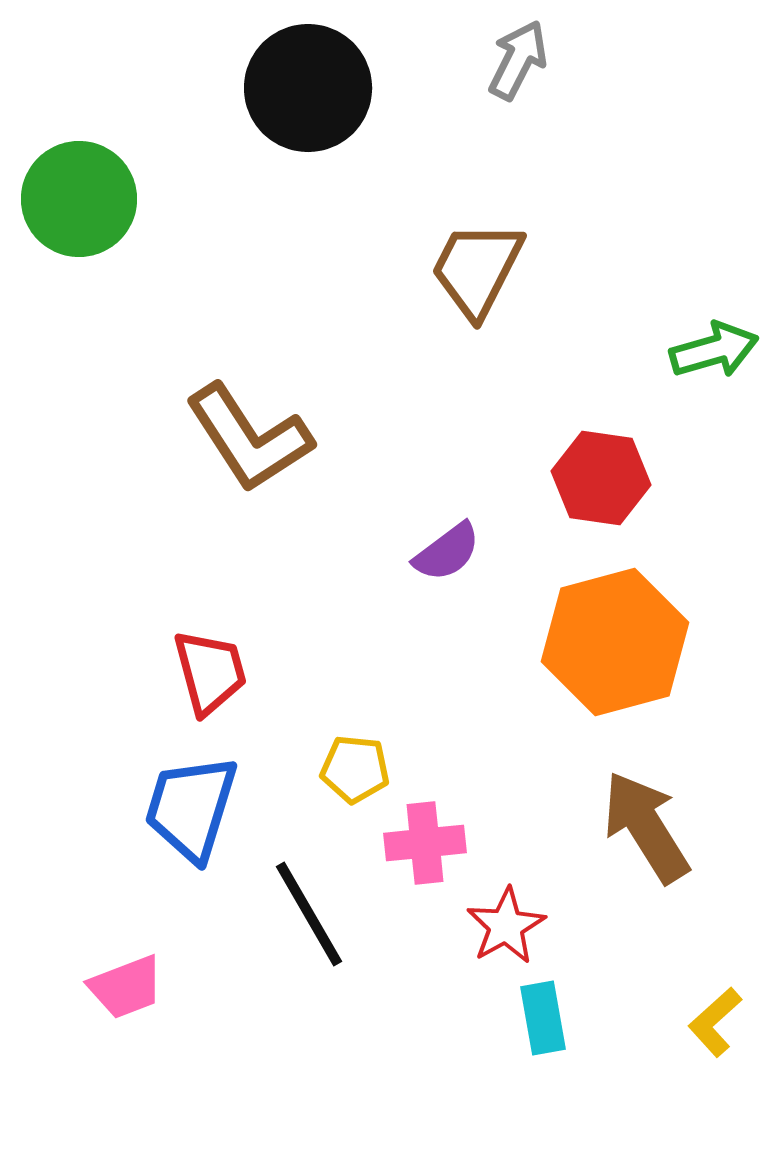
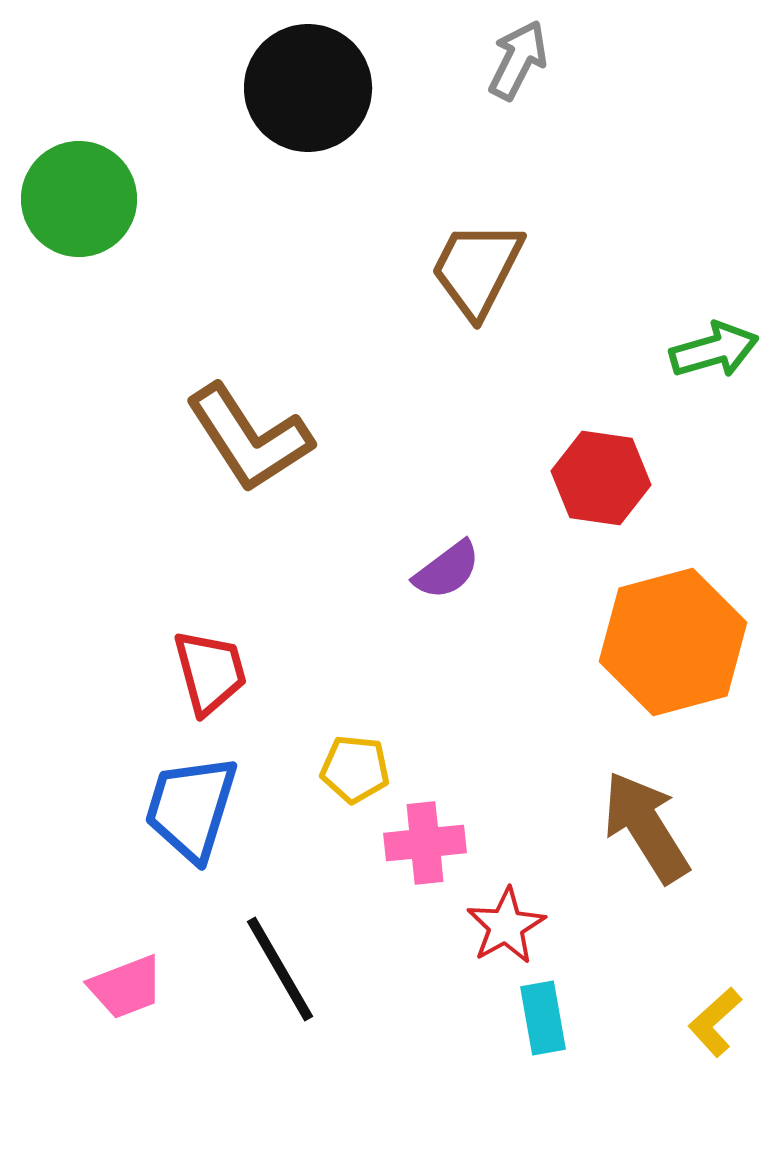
purple semicircle: moved 18 px down
orange hexagon: moved 58 px right
black line: moved 29 px left, 55 px down
